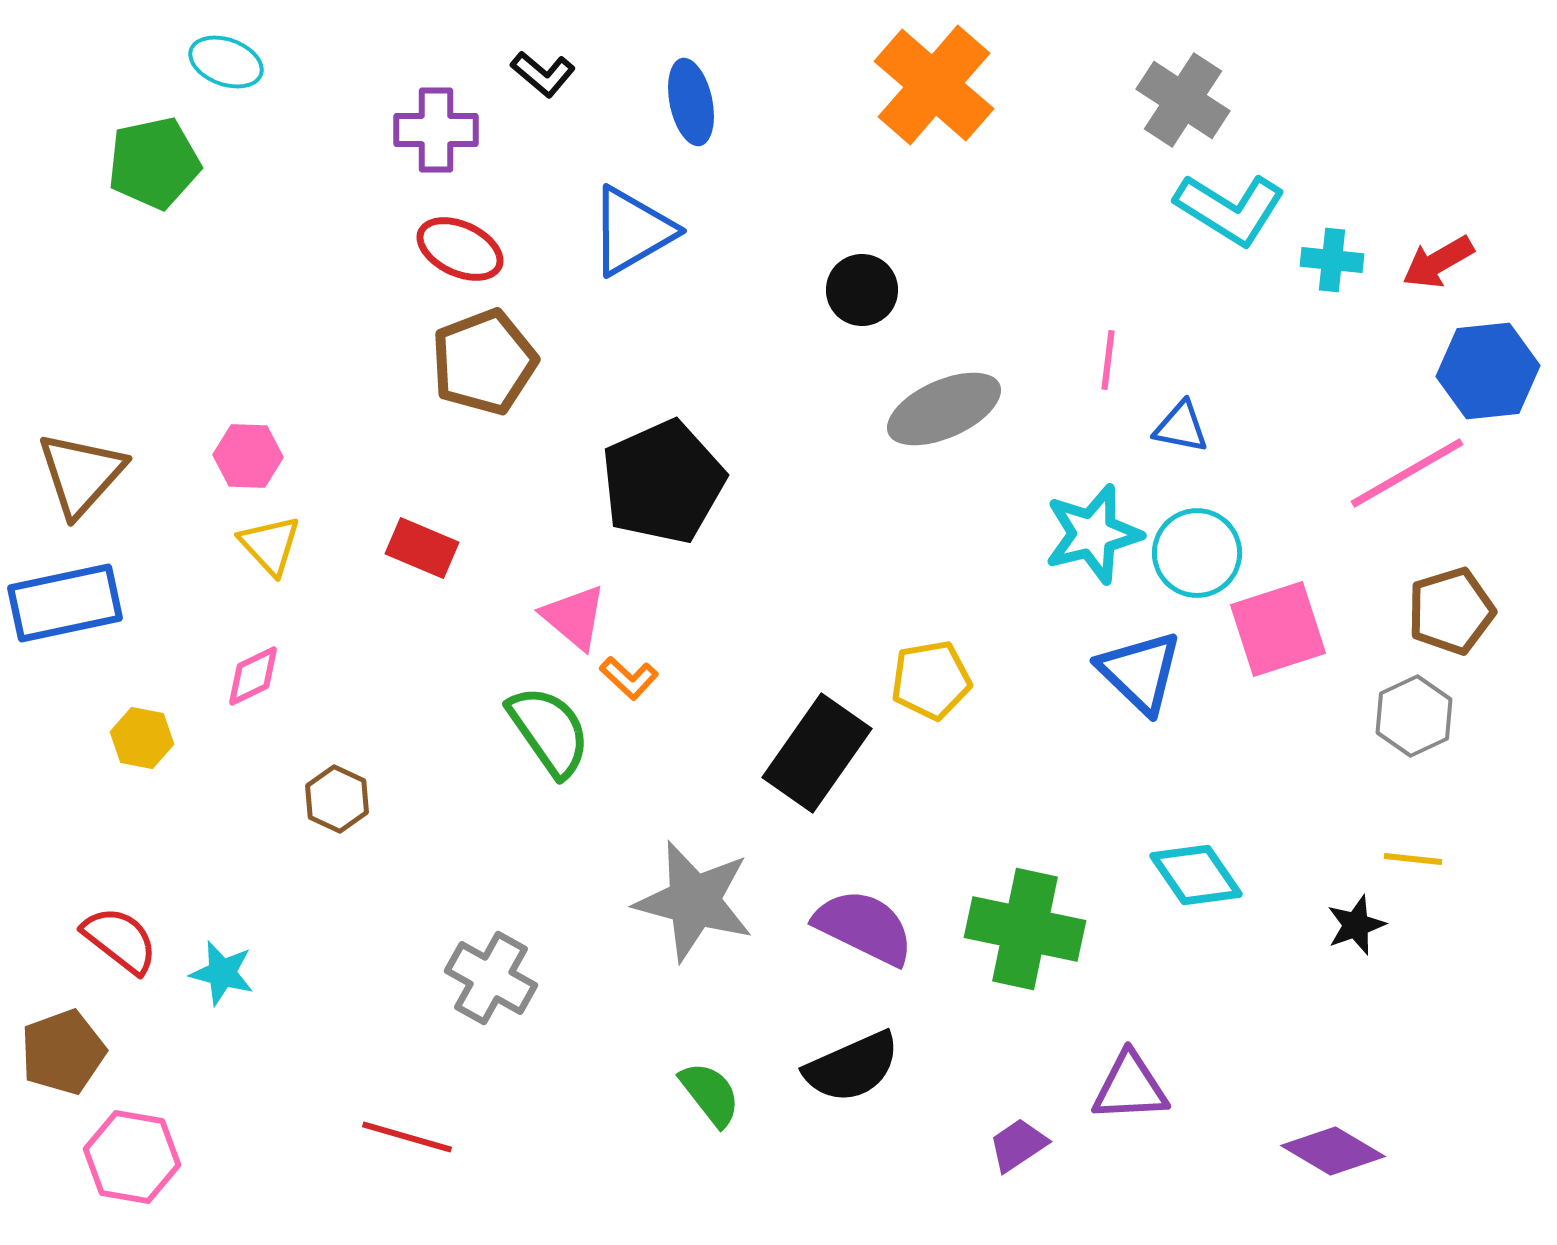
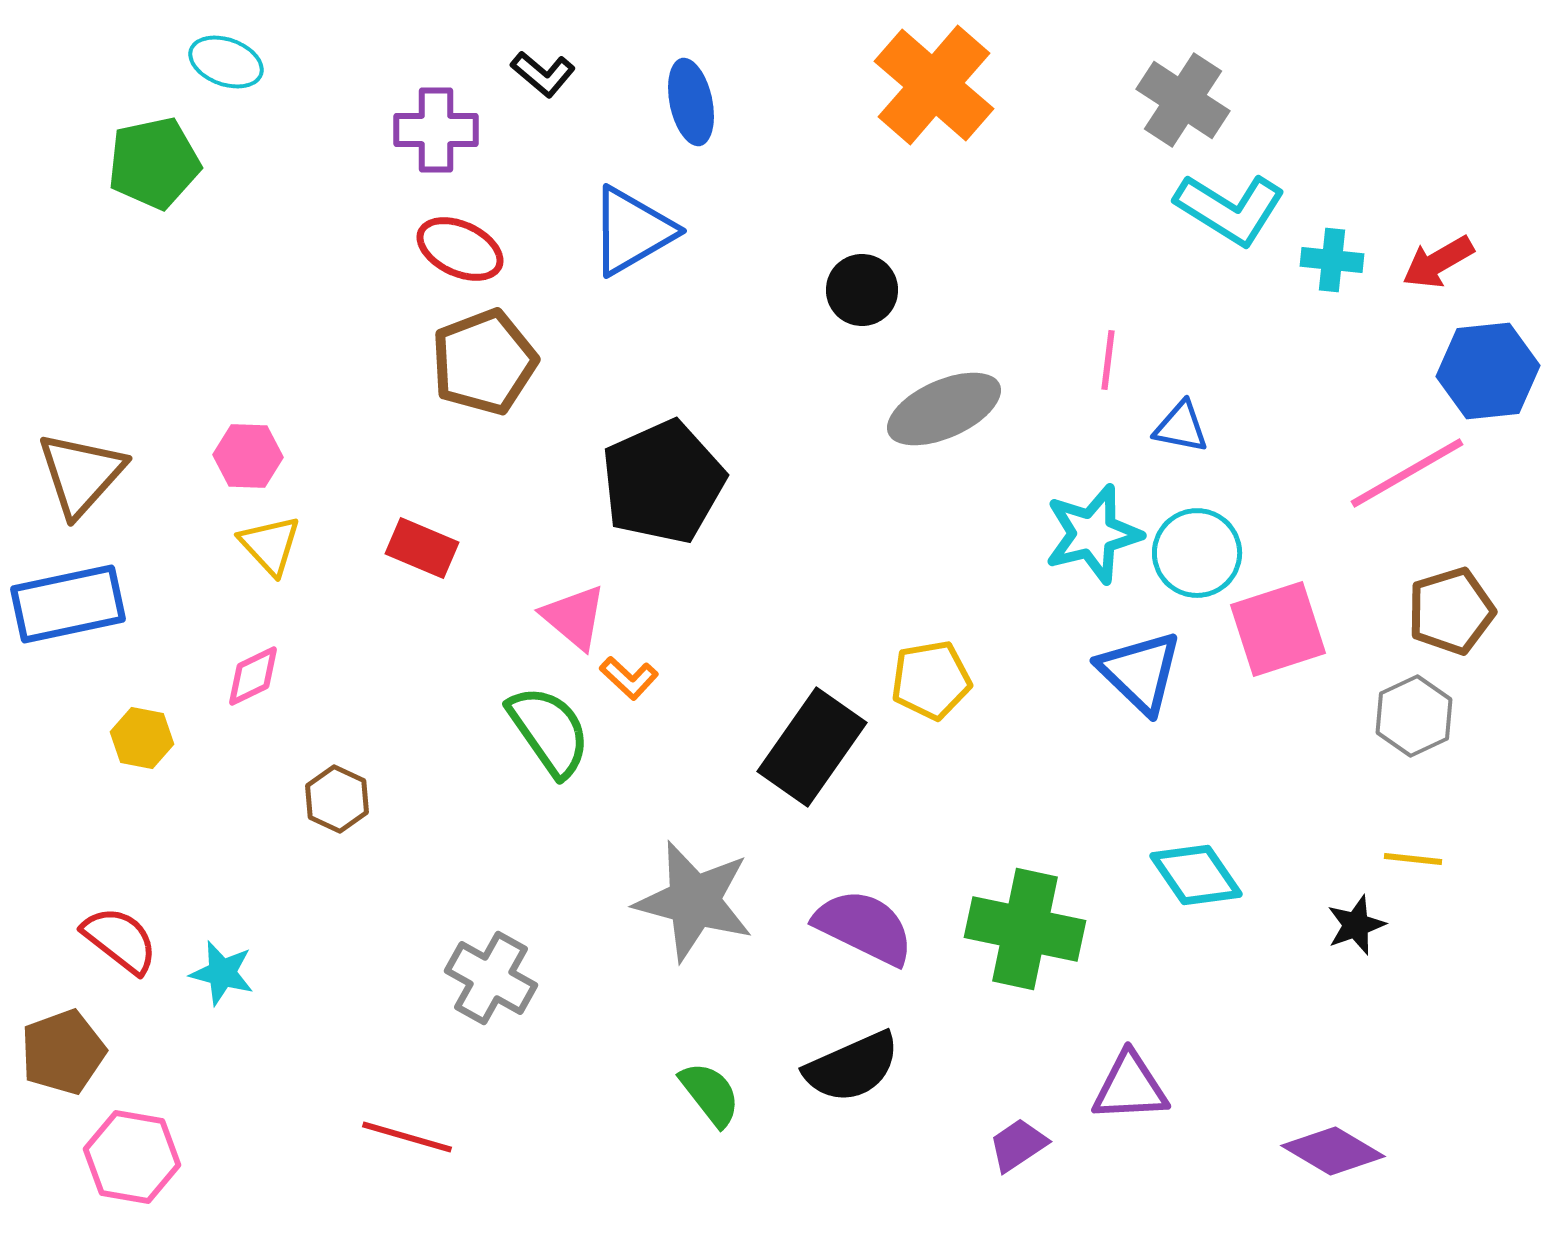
blue rectangle at (65, 603): moved 3 px right, 1 px down
black rectangle at (817, 753): moved 5 px left, 6 px up
